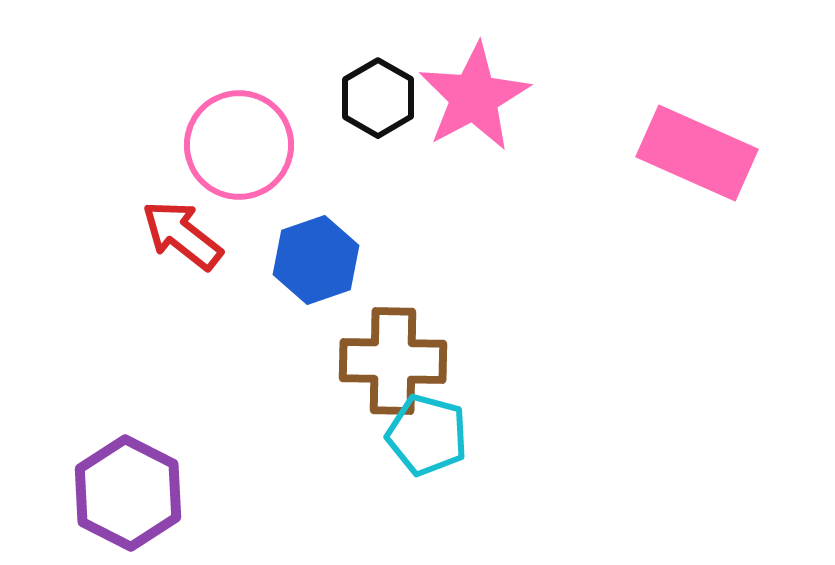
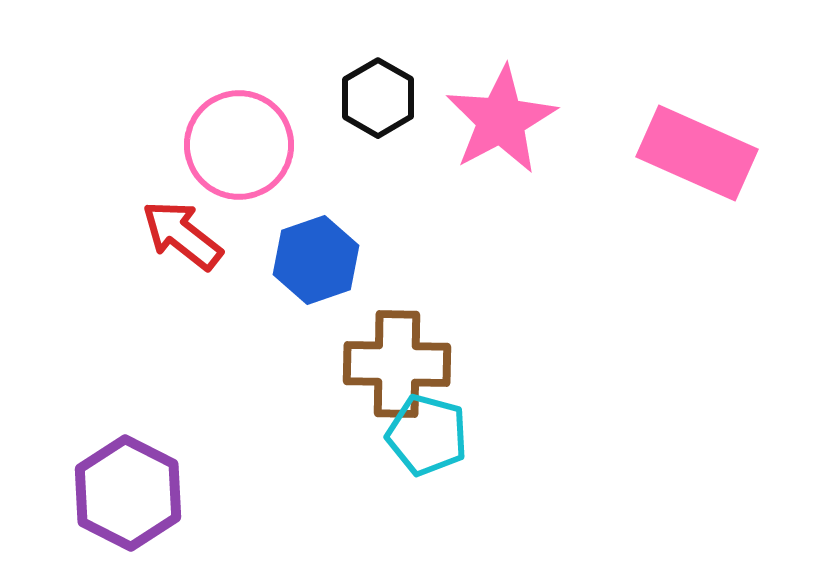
pink star: moved 27 px right, 23 px down
brown cross: moved 4 px right, 3 px down
